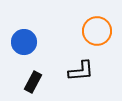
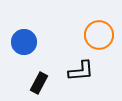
orange circle: moved 2 px right, 4 px down
black rectangle: moved 6 px right, 1 px down
